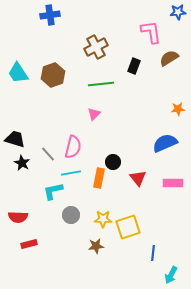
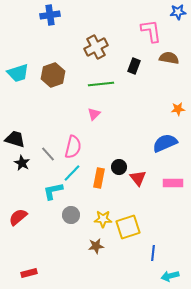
pink L-shape: moved 1 px up
brown semicircle: rotated 42 degrees clockwise
cyan trapezoid: rotated 75 degrees counterclockwise
black circle: moved 6 px right, 5 px down
cyan line: moved 1 px right; rotated 36 degrees counterclockwise
red semicircle: rotated 138 degrees clockwise
red rectangle: moved 29 px down
cyan arrow: moved 1 px left, 1 px down; rotated 48 degrees clockwise
